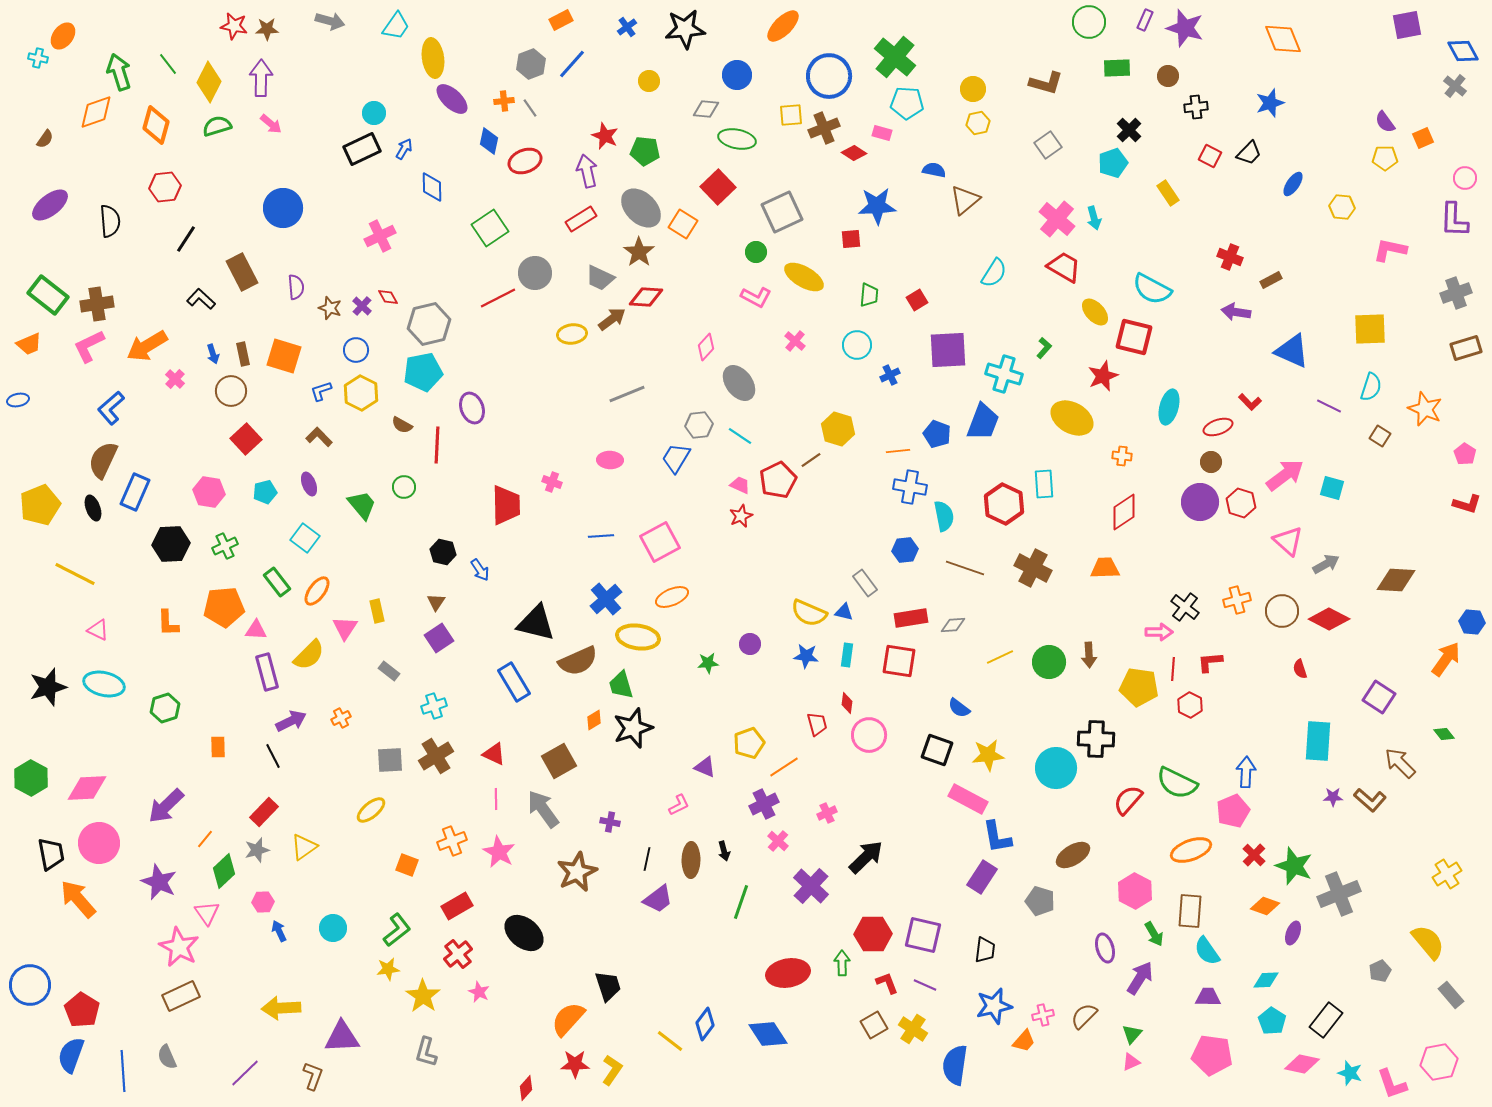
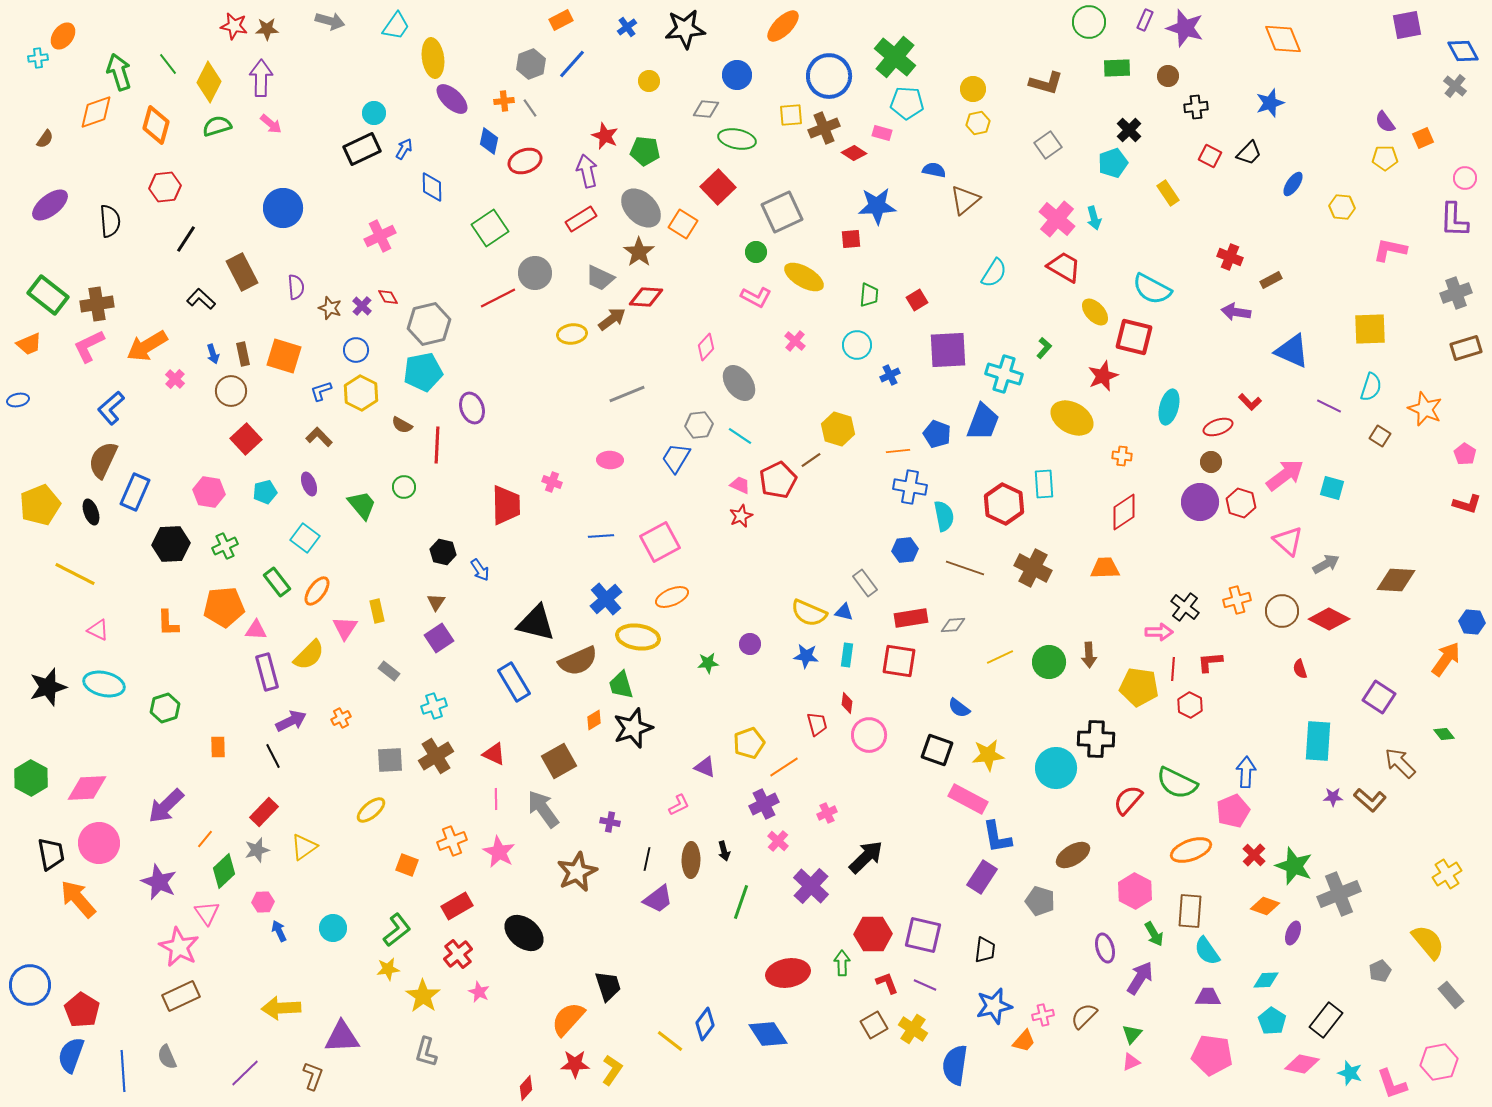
cyan cross at (38, 58): rotated 18 degrees counterclockwise
black ellipse at (93, 508): moved 2 px left, 4 px down
